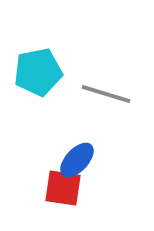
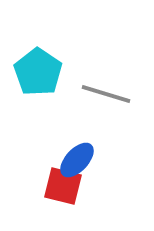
cyan pentagon: rotated 27 degrees counterclockwise
red square: moved 2 px up; rotated 6 degrees clockwise
